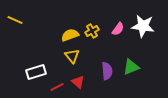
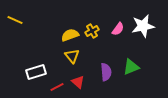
white star: rotated 20 degrees counterclockwise
purple semicircle: moved 1 px left, 1 px down
